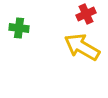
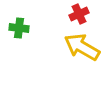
red cross: moved 7 px left
